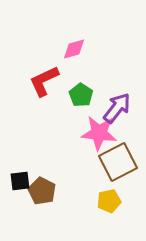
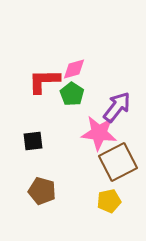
pink diamond: moved 20 px down
red L-shape: rotated 24 degrees clockwise
green pentagon: moved 9 px left, 1 px up
purple arrow: moved 1 px up
black square: moved 13 px right, 40 px up
brown pentagon: rotated 12 degrees counterclockwise
